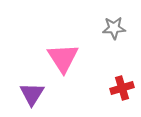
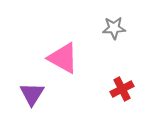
pink triangle: rotated 28 degrees counterclockwise
red cross: moved 1 px down; rotated 10 degrees counterclockwise
